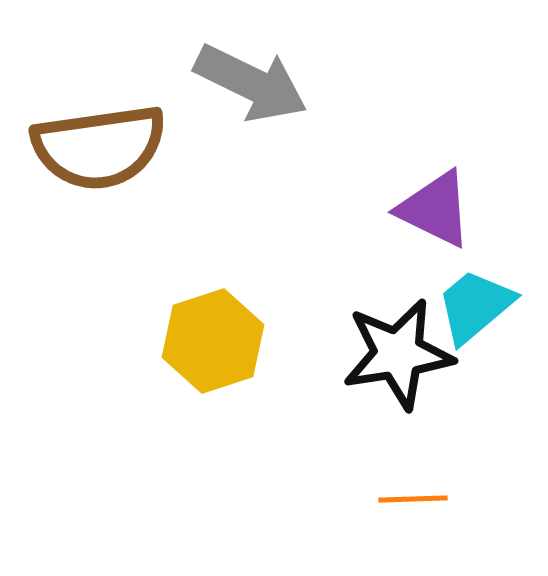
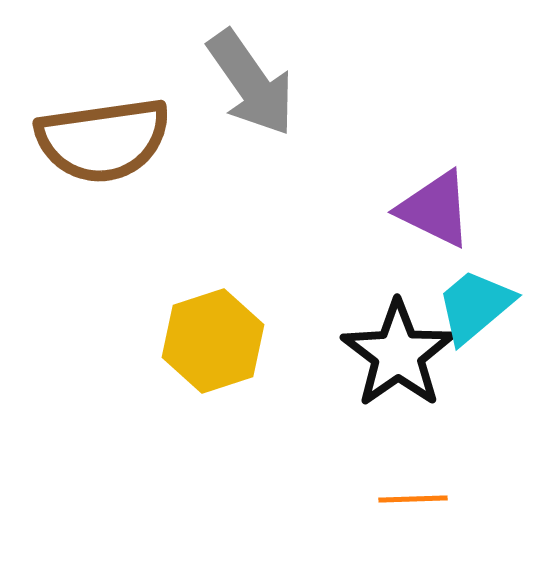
gray arrow: rotated 29 degrees clockwise
brown semicircle: moved 4 px right, 7 px up
black star: rotated 26 degrees counterclockwise
